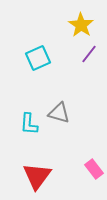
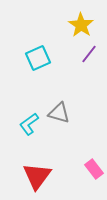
cyan L-shape: rotated 50 degrees clockwise
